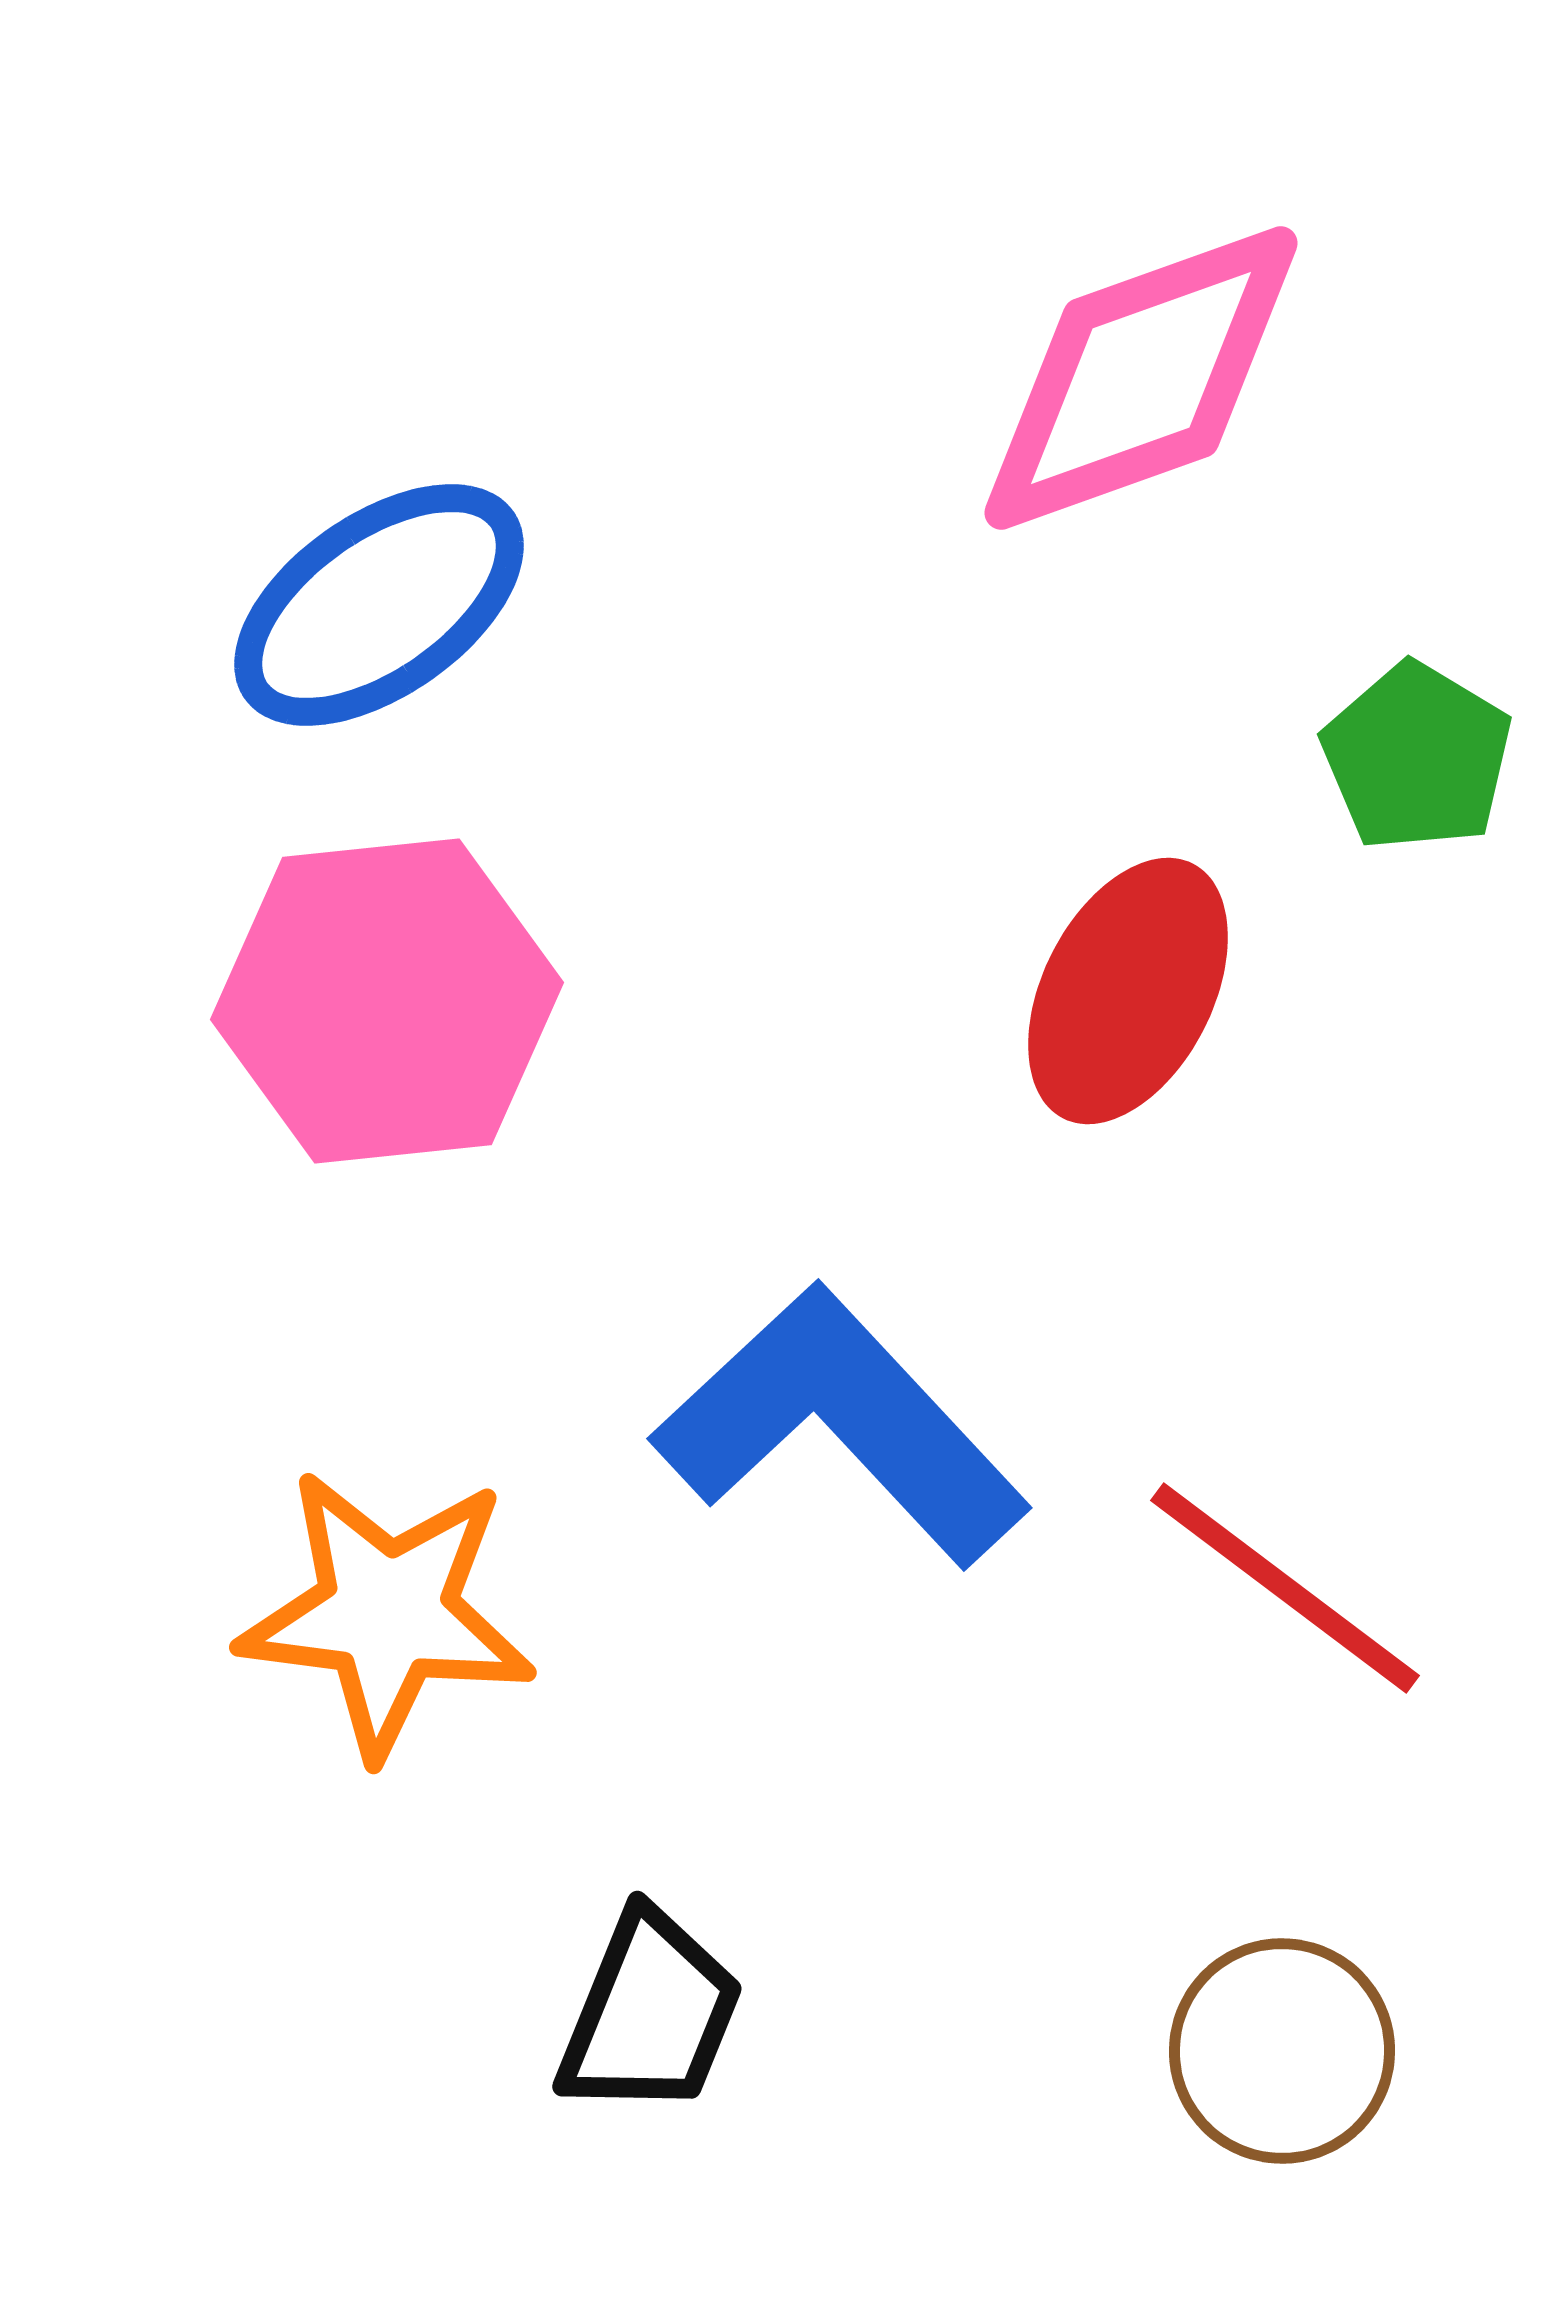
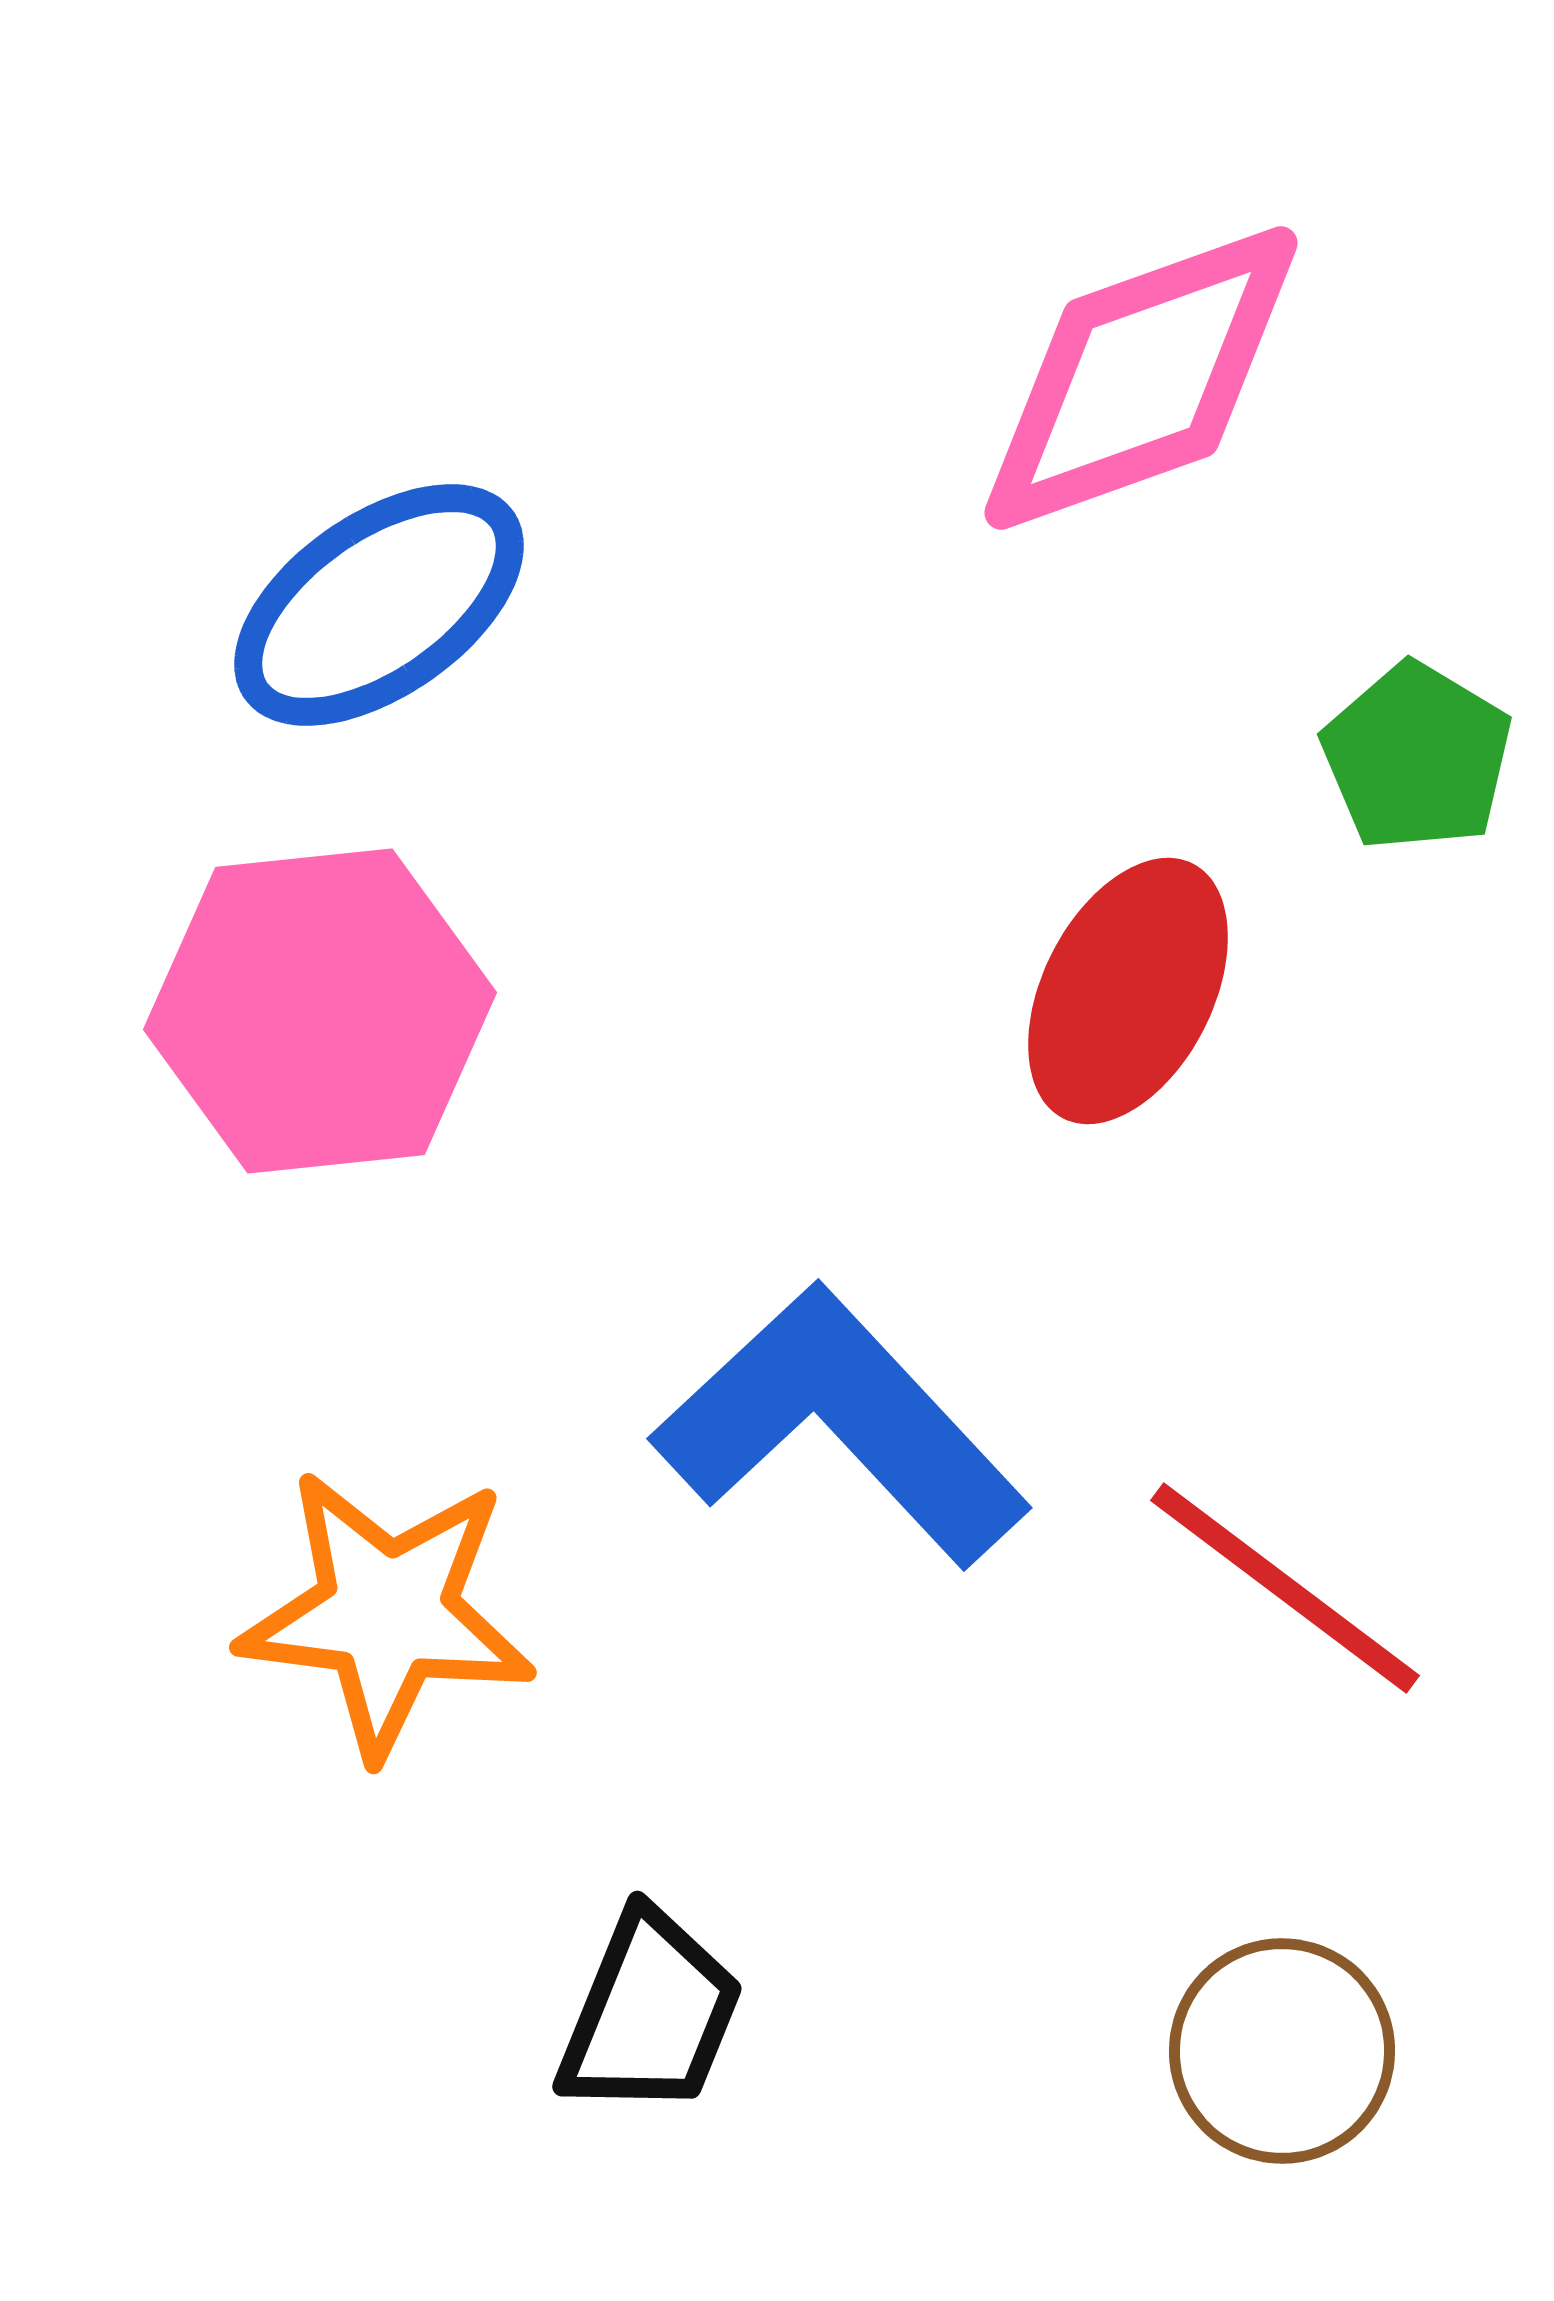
pink hexagon: moved 67 px left, 10 px down
